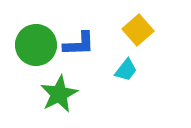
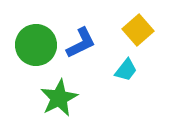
blue L-shape: moved 2 px right, 1 px up; rotated 24 degrees counterclockwise
green star: moved 4 px down
